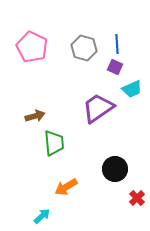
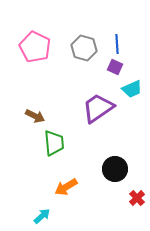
pink pentagon: moved 3 px right
brown arrow: rotated 42 degrees clockwise
